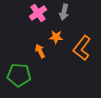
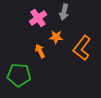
pink cross: moved 5 px down
